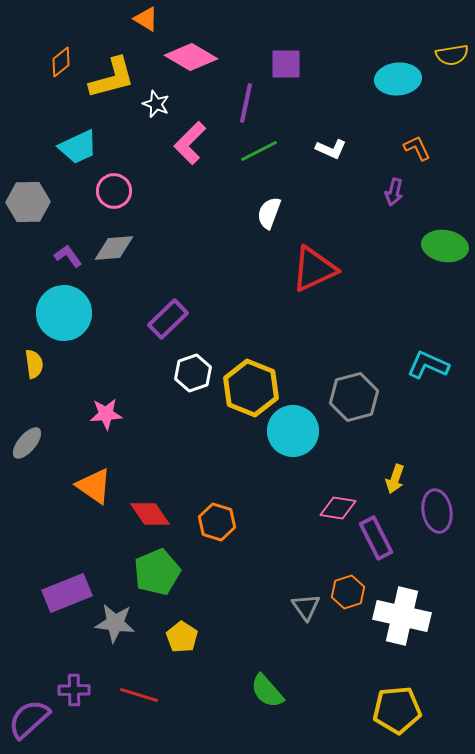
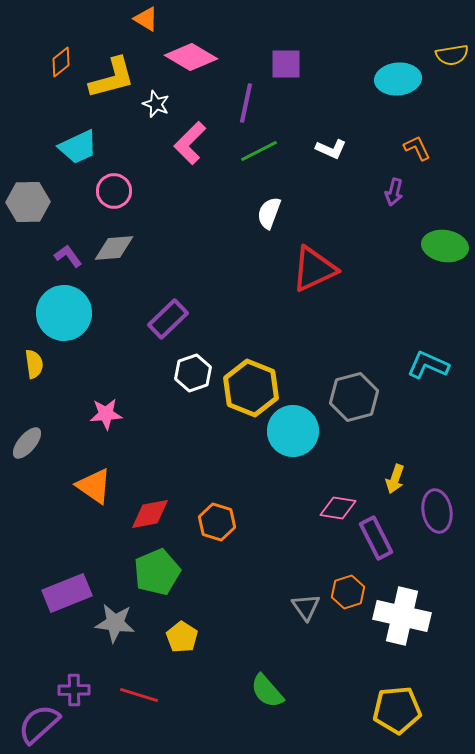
red diamond at (150, 514): rotated 66 degrees counterclockwise
purple semicircle at (29, 719): moved 10 px right, 5 px down
